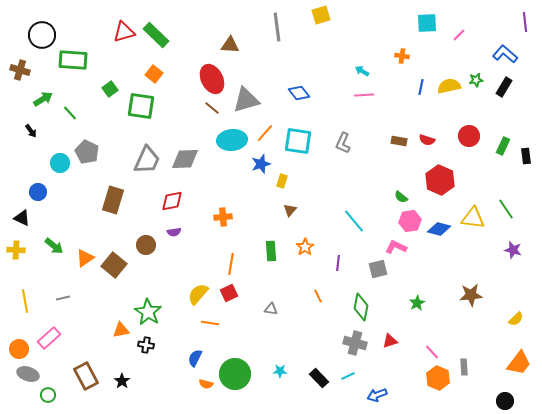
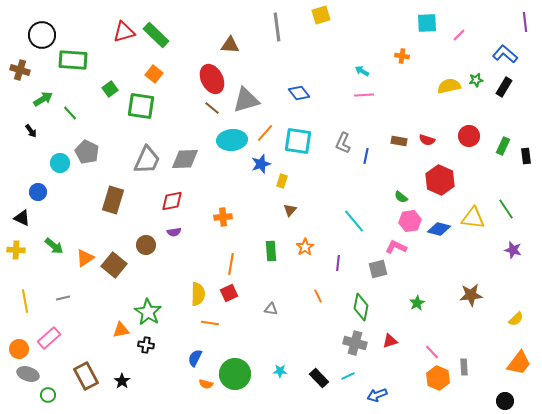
blue line at (421, 87): moved 55 px left, 69 px down
yellow semicircle at (198, 294): rotated 140 degrees clockwise
